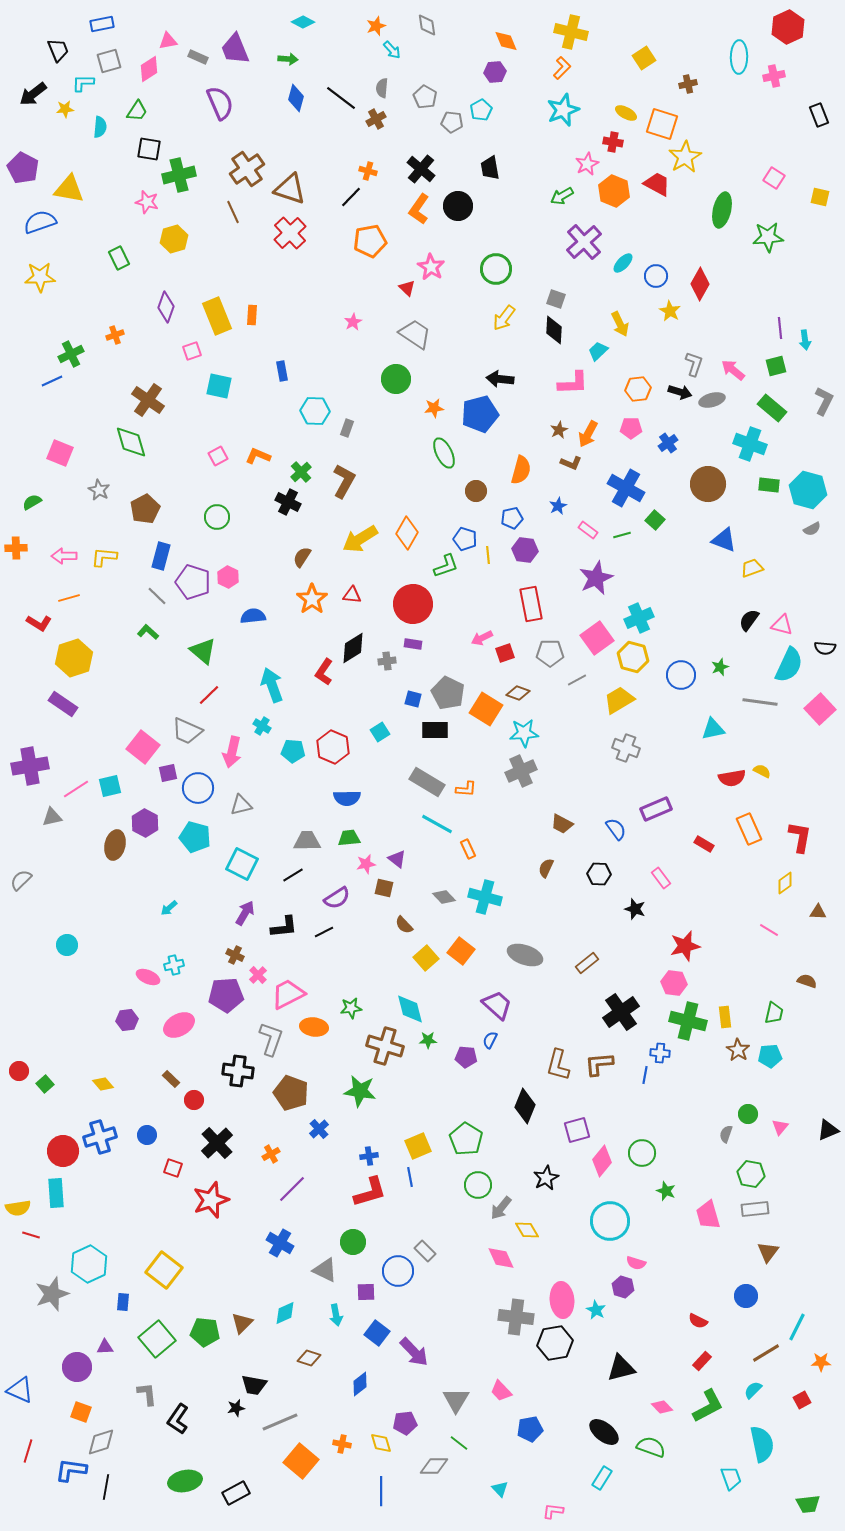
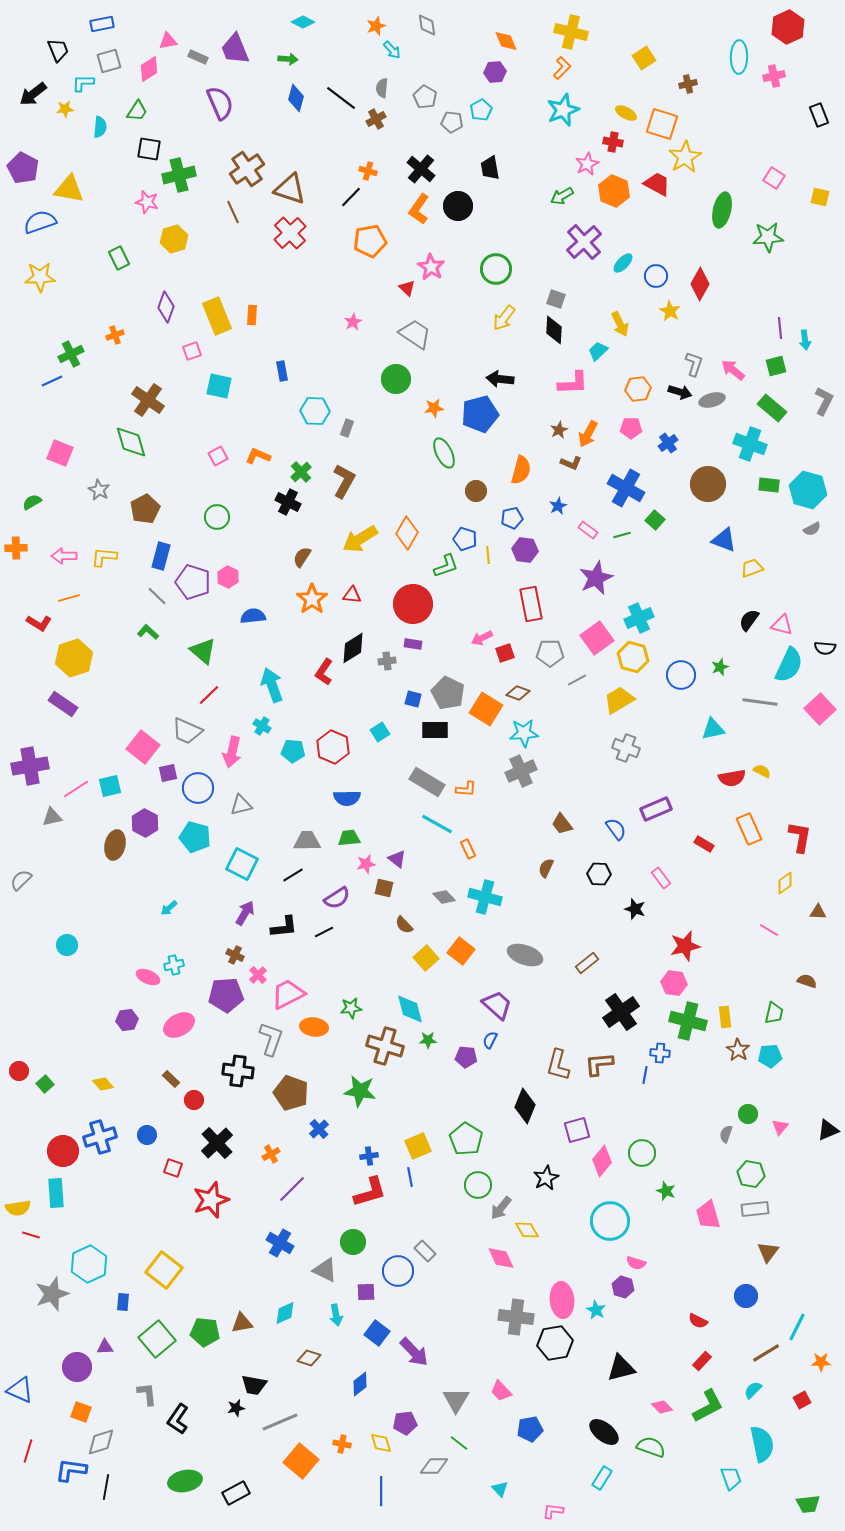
brown trapezoid at (562, 824): rotated 25 degrees clockwise
brown triangle at (242, 1323): rotated 35 degrees clockwise
